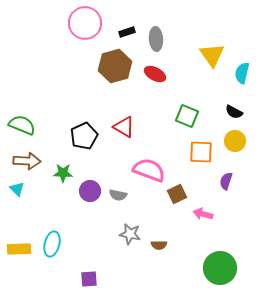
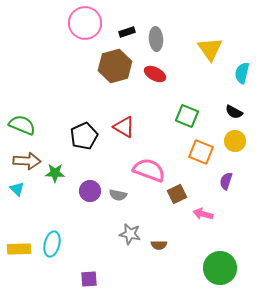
yellow triangle: moved 2 px left, 6 px up
orange square: rotated 20 degrees clockwise
green star: moved 8 px left
